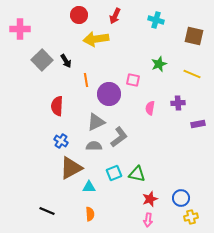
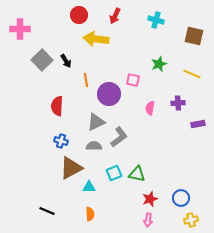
yellow arrow: rotated 15 degrees clockwise
blue cross: rotated 16 degrees counterclockwise
yellow cross: moved 3 px down
